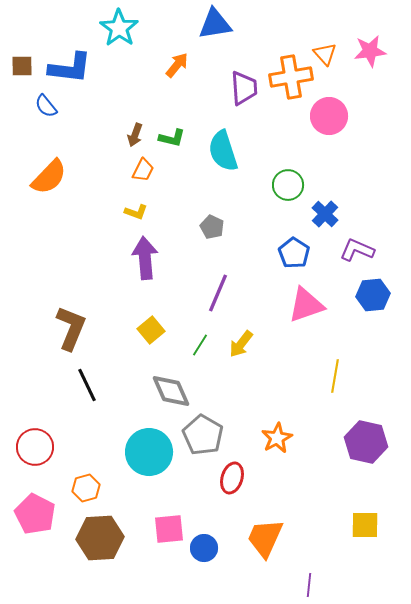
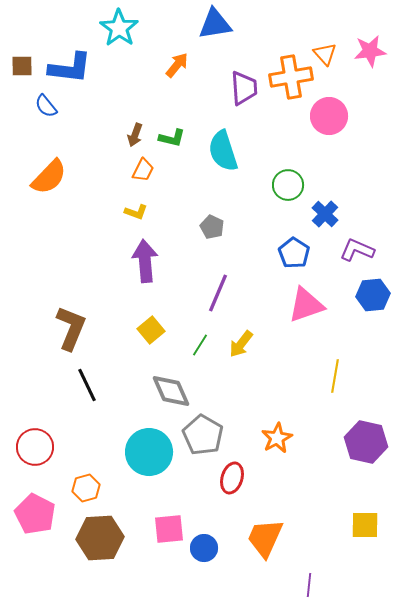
purple arrow at (145, 258): moved 3 px down
